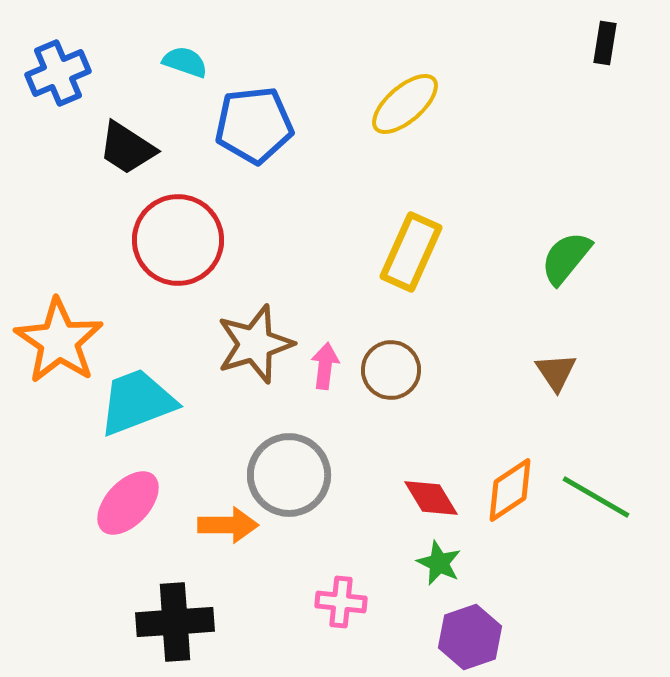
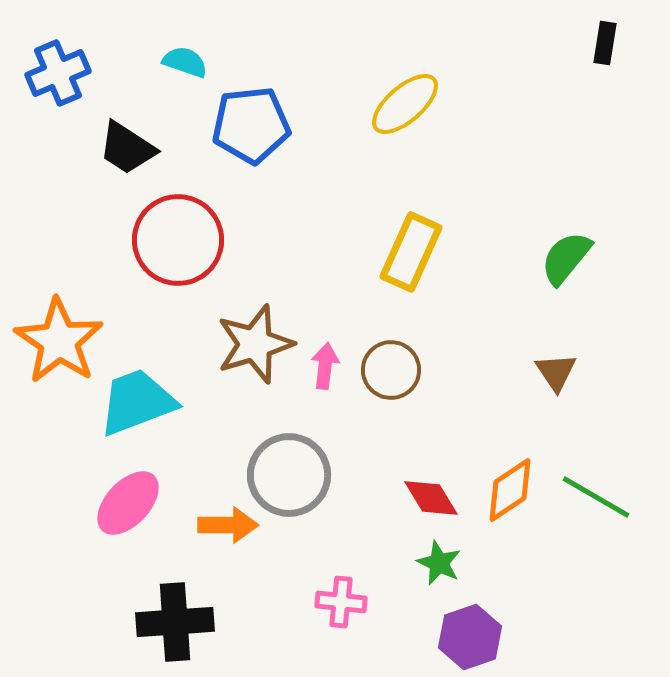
blue pentagon: moved 3 px left
